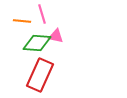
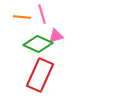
orange line: moved 4 px up
pink triangle: rotated 28 degrees counterclockwise
green diamond: moved 1 px right, 1 px down; rotated 20 degrees clockwise
